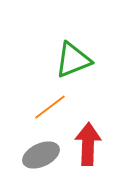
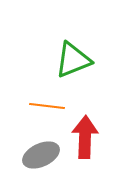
orange line: moved 3 px left, 1 px up; rotated 44 degrees clockwise
red arrow: moved 3 px left, 7 px up
